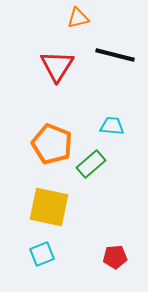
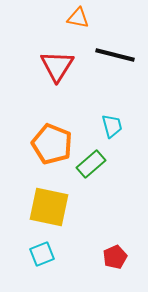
orange triangle: rotated 25 degrees clockwise
cyan trapezoid: rotated 70 degrees clockwise
red pentagon: rotated 20 degrees counterclockwise
